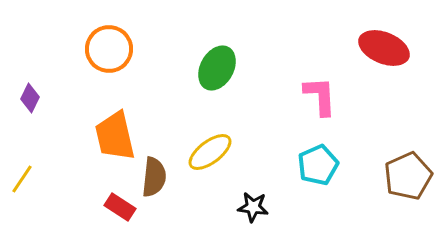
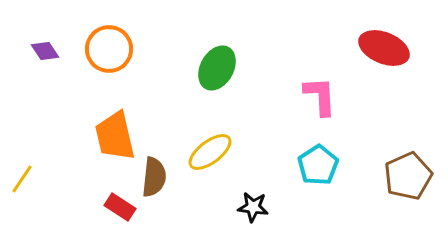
purple diamond: moved 15 px right, 47 px up; rotated 60 degrees counterclockwise
cyan pentagon: rotated 9 degrees counterclockwise
